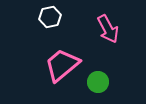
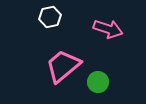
pink arrow: rotated 44 degrees counterclockwise
pink trapezoid: moved 1 px right, 1 px down
